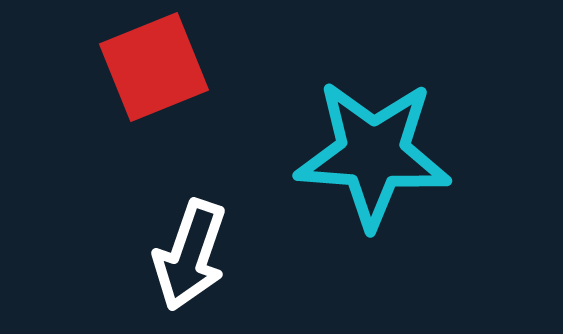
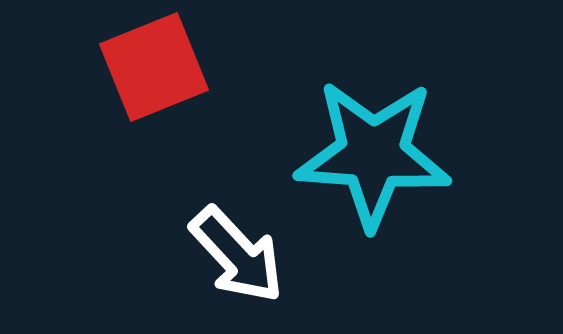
white arrow: moved 47 px right; rotated 62 degrees counterclockwise
